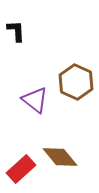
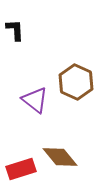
black L-shape: moved 1 px left, 1 px up
red rectangle: rotated 24 degrees clockwise
